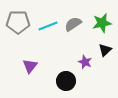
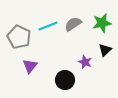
gray pentagon: moved 1 px right, 15 px down; rotated 25 degrees clockwise
black circle: moved 1 px left, 1 px up
